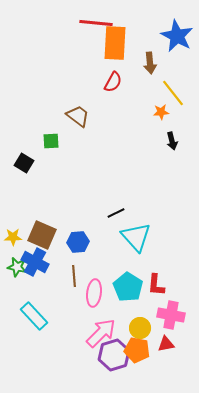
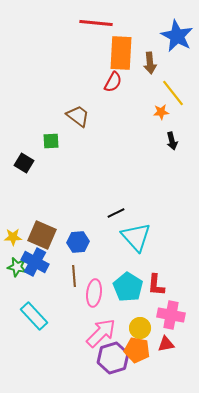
orange rectangle: moved 6 px right, 10 px down
purple hexagon: moved 1 px left, 3 px down
